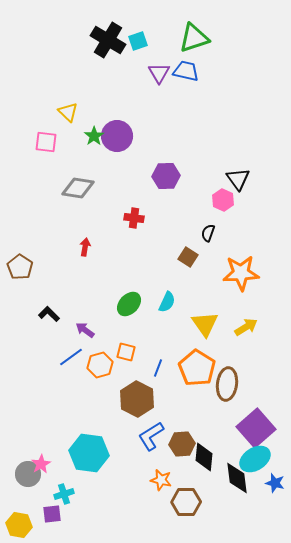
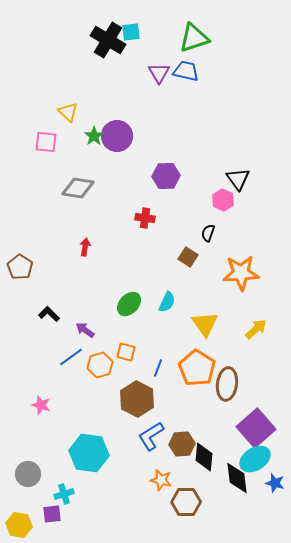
cyan square at (138, 41): moved 7 px left, 9 px up; rotated 12 degrees clockwise
red cross at (134, 218): moved 11 px right
yellow arrow at (246, 327): moved 10 px right, 2 px down; rotated 10 degrees counterclockwise
pink star at (41, 464): moved 59 px up; rotated 24 degrees counterclockwise
